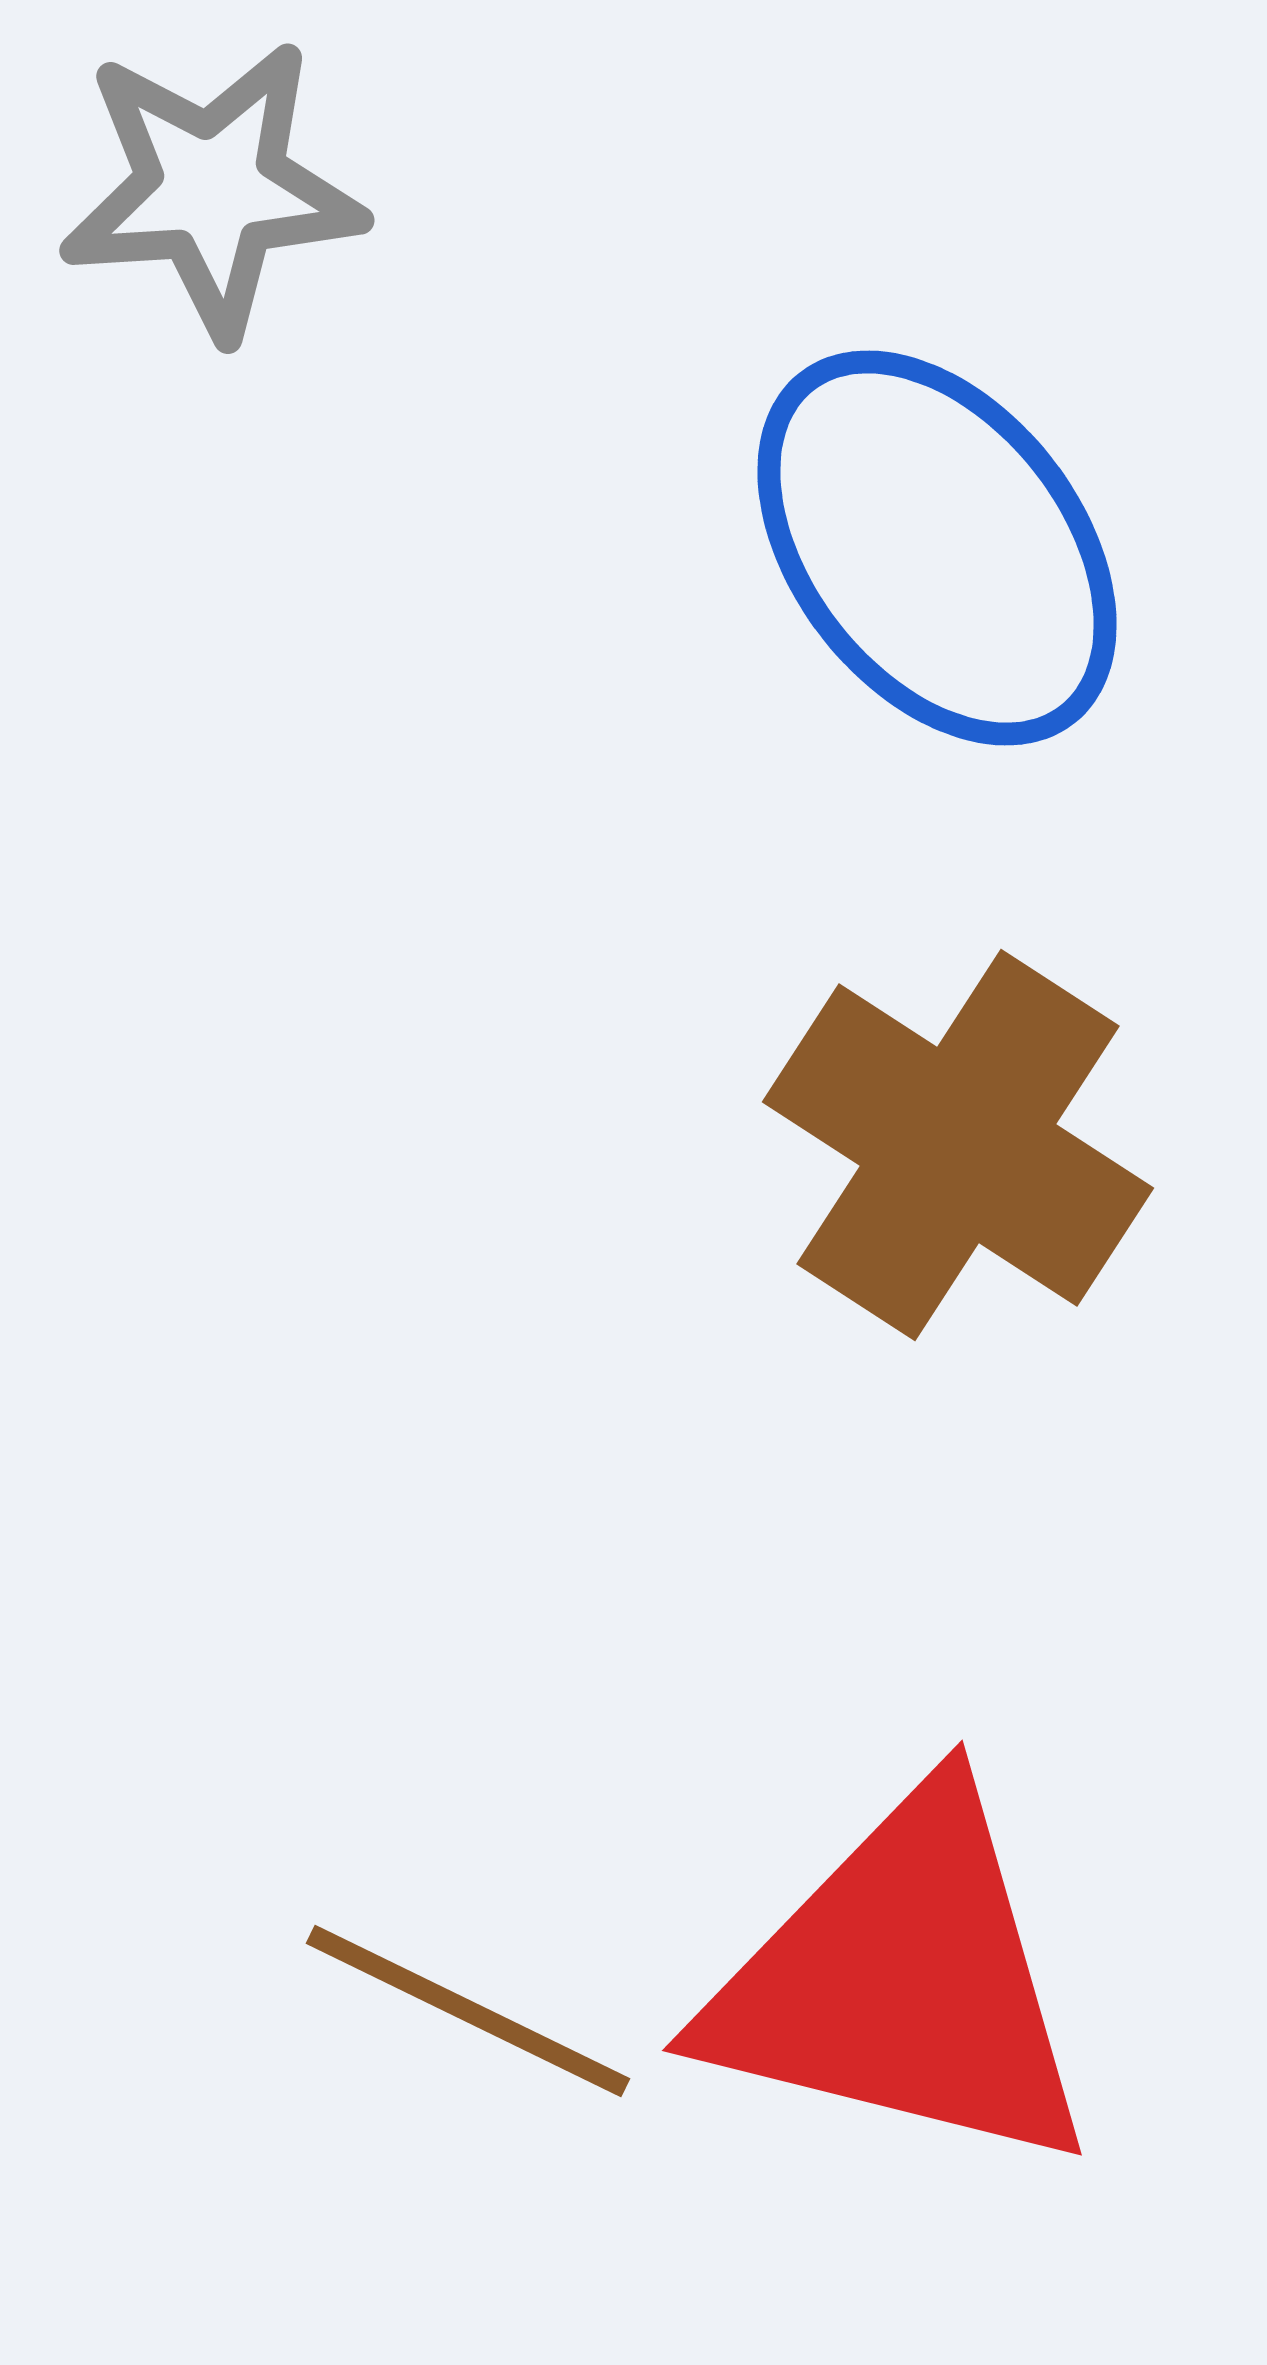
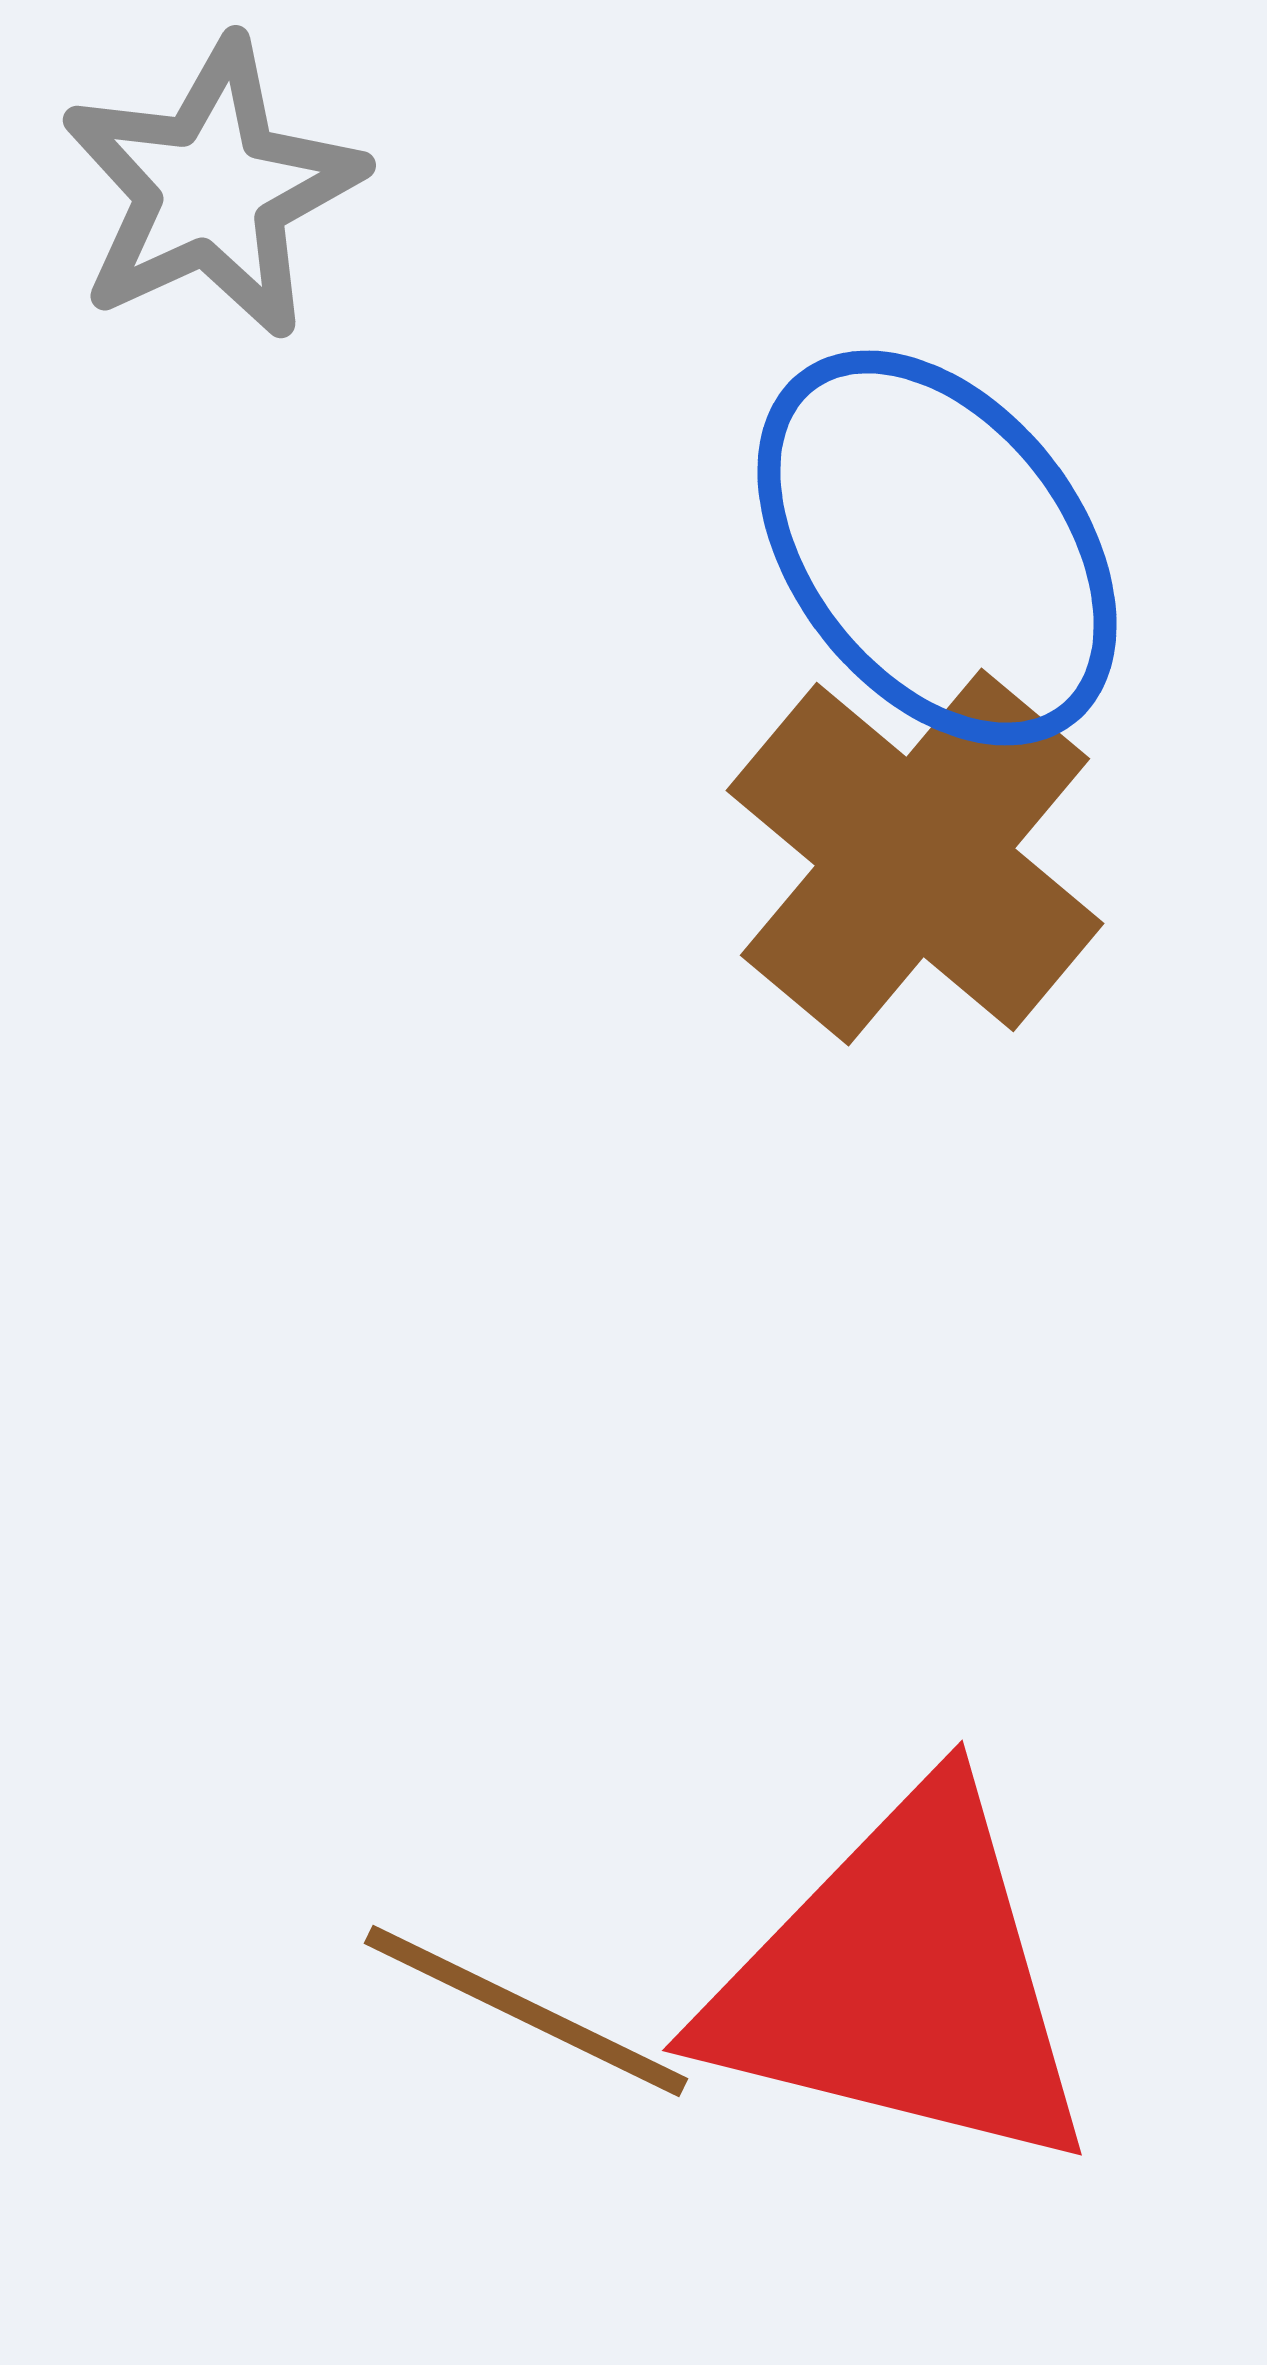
gray star: rotated 21 degrees counterclockwise
brown cross: moved 43 px left, 288 px up; rotated 7 degrees clockwise
brown line: moved 58 px right
